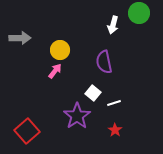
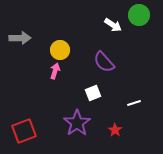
green circle: moved 2 px down
white arrow: rotated 72 degrees counterclockwise
purple semicircle: rotated 30 degrees counterclockwise
pink arrow: rotated 21 degrees counterclockwise
white square: rotated 28 degrees clockwise
white line: moved 20 px right
purple star: moved 7 px down
red square: moved 3 px left; rotated 20 degrees clockwise
